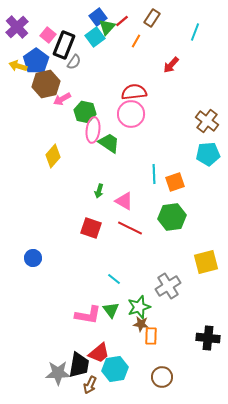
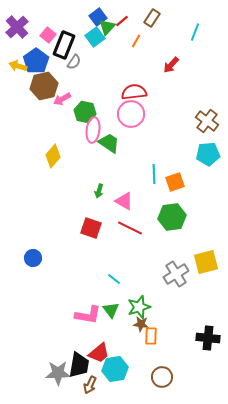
brown hexagon at (46, 84): moved 2 px left, 2 px down
gray cross at (168, 286): moved 8 px right, 12 px up
